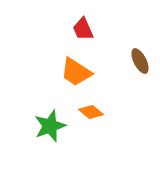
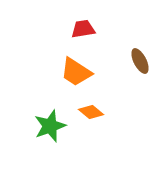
red trapezoid: rotated 105 degrees clockwise
